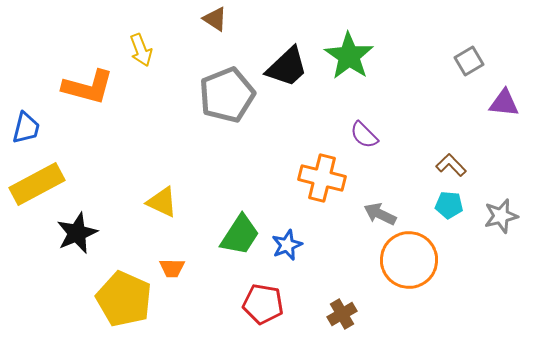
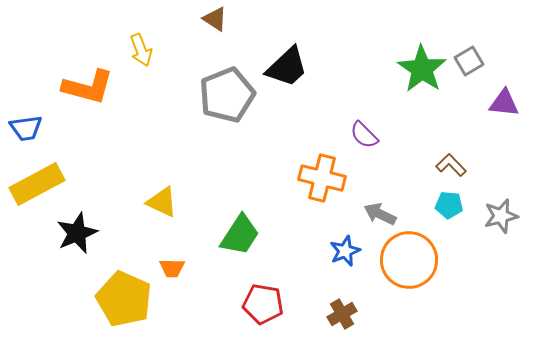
green star: moved 73 px right, 13 px down
blue trapezoid: rotated 68 degrees clockwise
blue star: moved 58 px right, 6 px down
